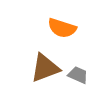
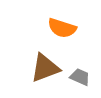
gray trapezoid: moved 2 px right, 2 px down
